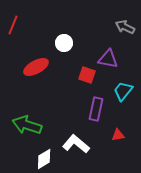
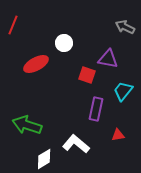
red ellipse: moved 3 px up
